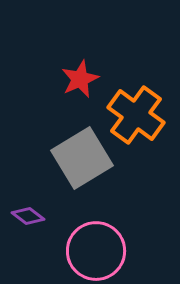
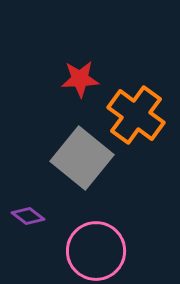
red star: rotated 21 degrees clockwise
gray square: rotated 20 degrees counterclockwise
